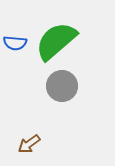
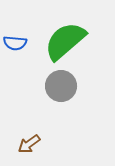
green semicircle: moved 9 px right
gray circle: moved 1 px left
